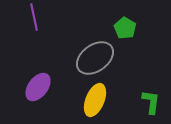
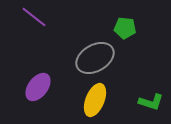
purple line: rotated 40 degrees counterclockwise
green pentagon: rotated 25 degrees counterclockwise
gray ellipse: rotated 6 degrees clockwise
green L-shape: rotated 100 degrees clockwise
